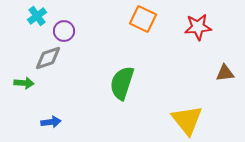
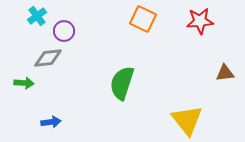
red star: moved 2 px right, 6 px up
gray diamond: rotated 12 degrees clockwise
